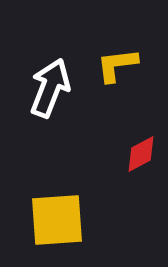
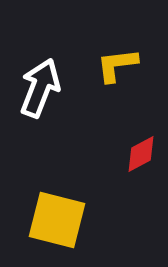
white arrow: moved 10 px left
yellow square: rotated 18 degrees clockwise
